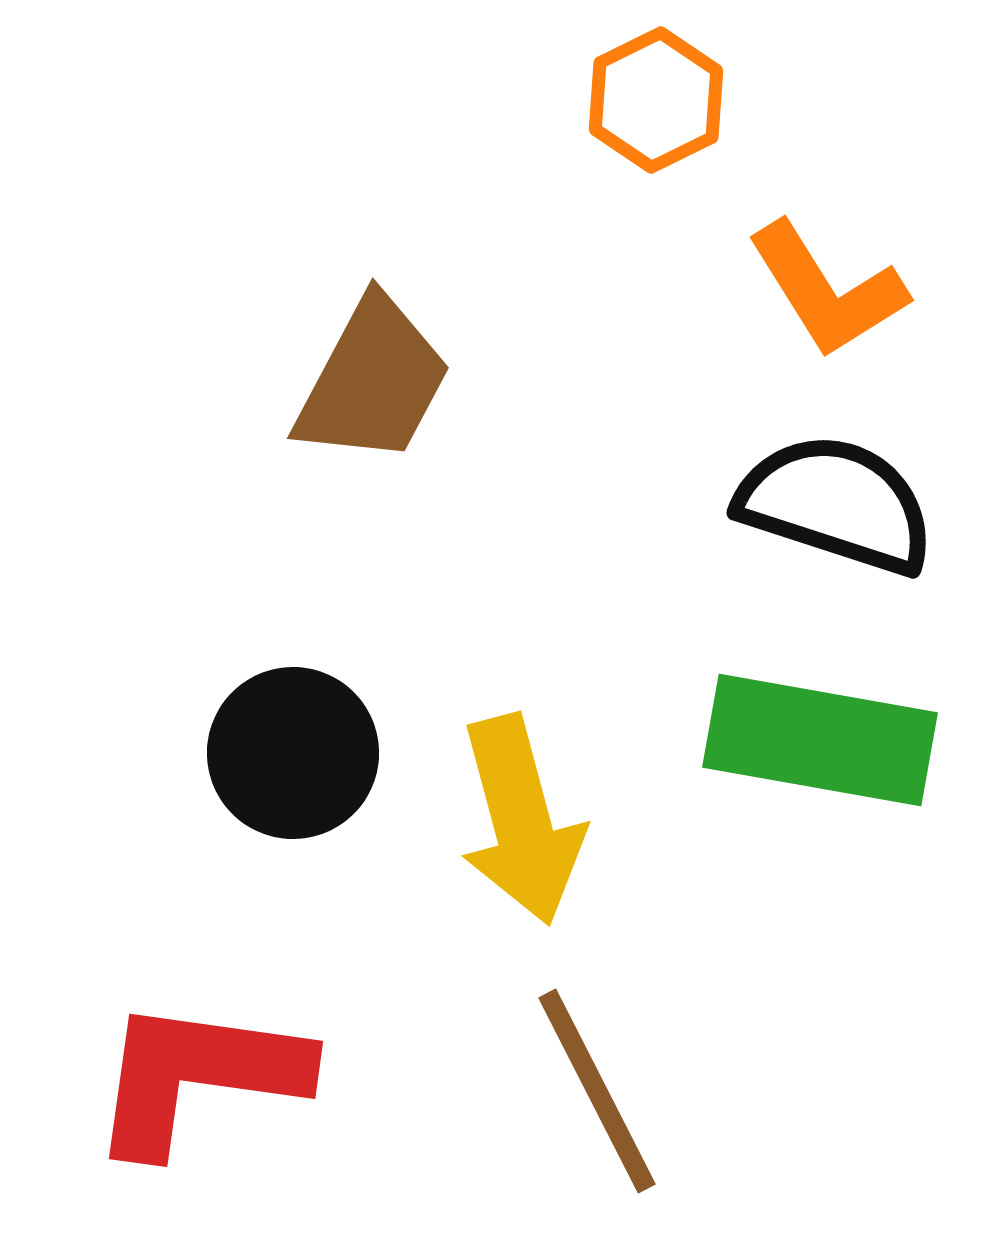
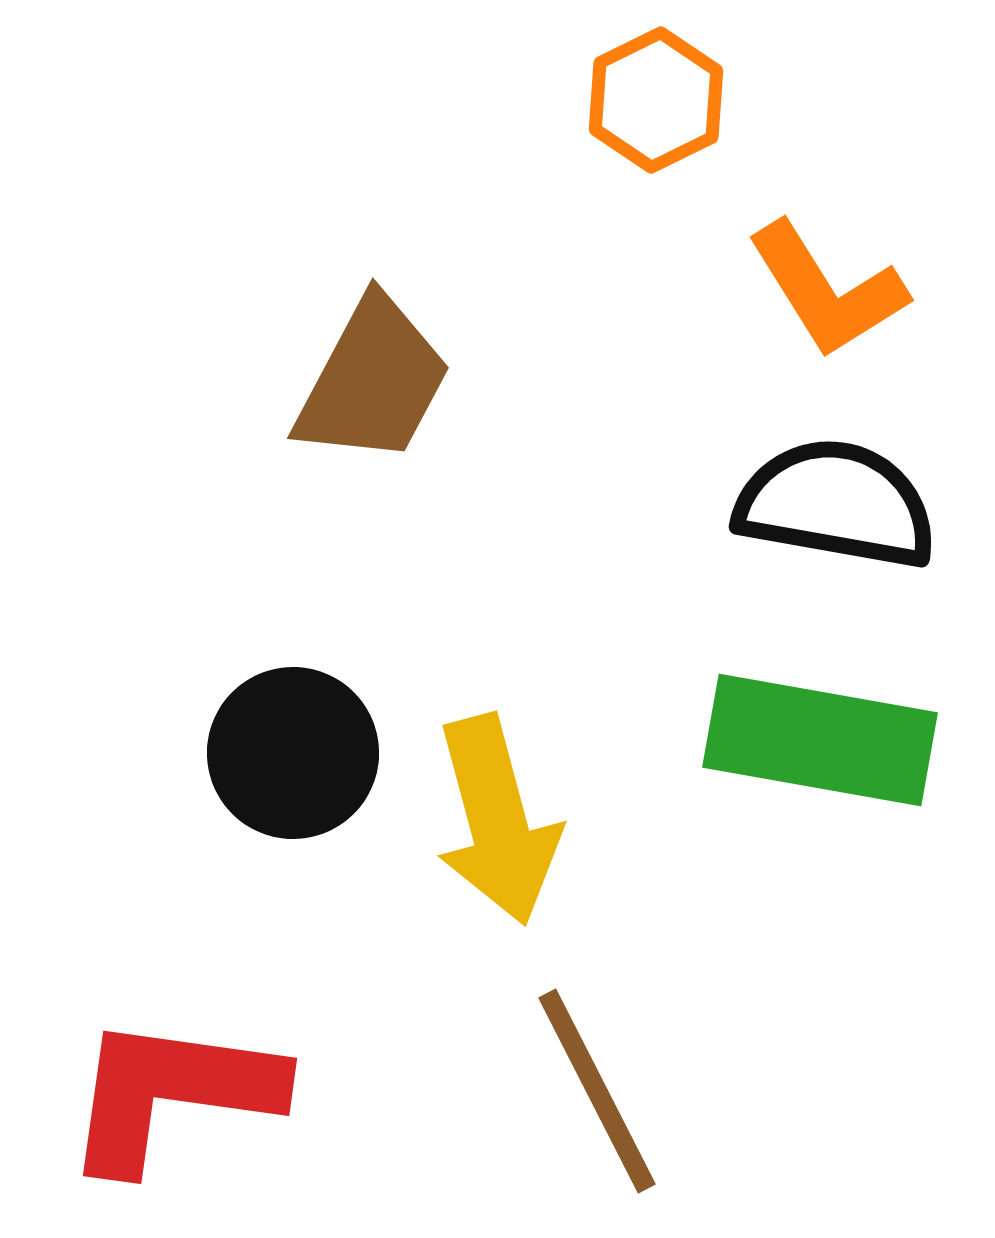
black semicircle: rotated 8 degrees counterclockwise
yellow arrow: moved 24 px left
red L-shape: moved 26 px left, 17 px down
